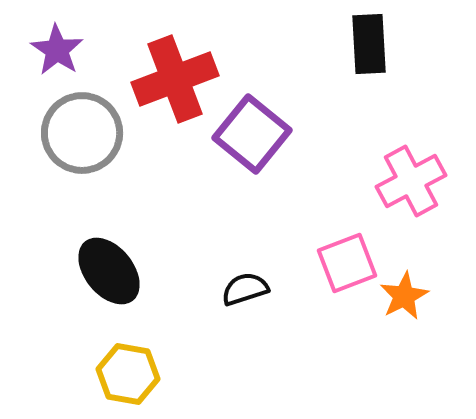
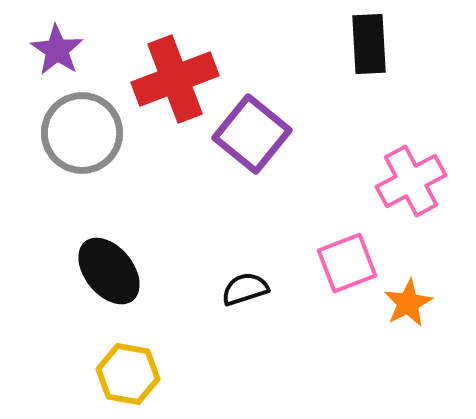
orange star: moved 4 px right, 7 px down
